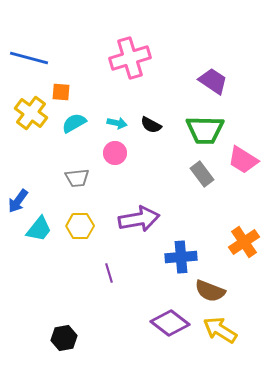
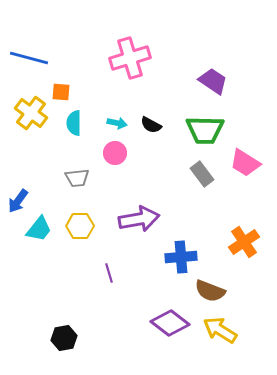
cyan semicircle: rotated 60 degrees counterclockwise
pink trapezoid: moved 2 px right, 3 px down
